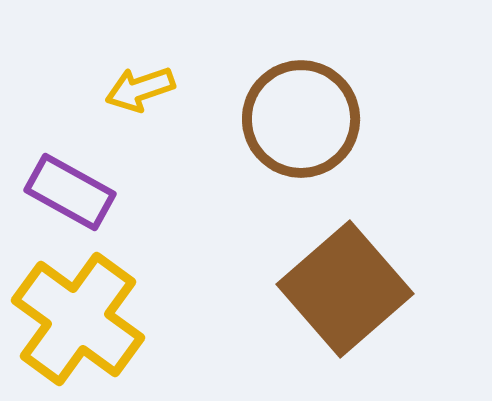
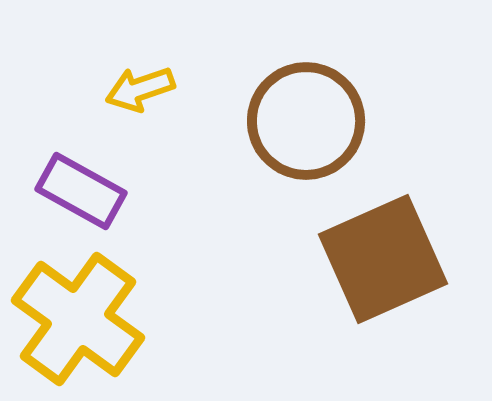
brown circle: moved 5 px right, 2 px down
purple rectangle: moved 11 px right, 1 px up
brown square: moved 38 px right, 30 px up; rotated 17 degrees clockwise
